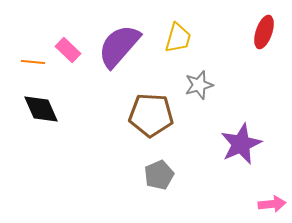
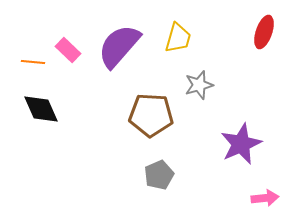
pink arrow: moved 7 px left, 6 px up
